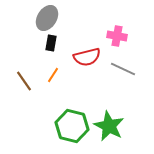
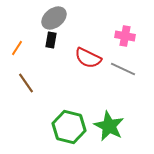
gray ellipse: moved 7 px right; rotated 20 degrees clockwise
pink cross: moved 8 px right
black rectangle: moved 3 px up
red semicircle: moved 1 px right, 1 px down; rotated 40 degrees clockwise
orange line: moved 36 px left, 27 px up
brown line: moved 2 px right, 2 px down
green hexagon: moved 3 px left, 1 px down
